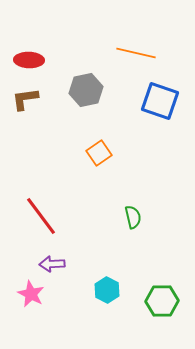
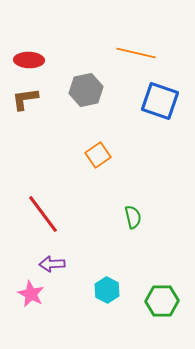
orange square: moved 1 px left, 2 px down
red line: moved 2 px right, 2 px up
